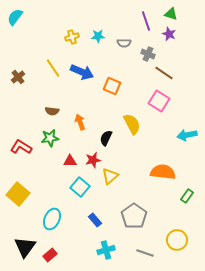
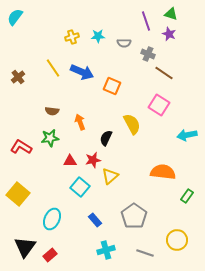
pink square: moved 4 px down
